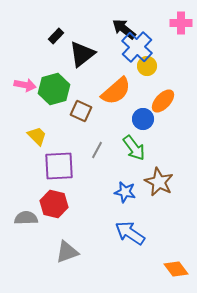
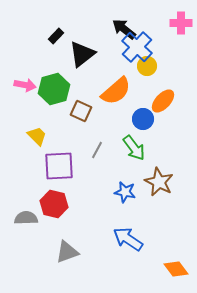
blue arrow: moved 2 px left, 6 px down
